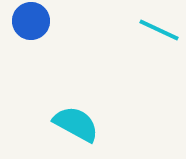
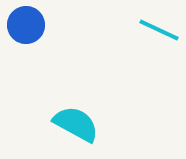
blue circle: moved 5 px left, 4 px down
